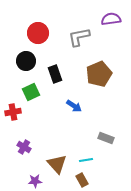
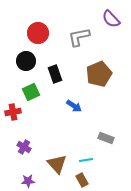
purple semicircle: rotated 126 degrees counterclockwise
purple star: moved 7 px left
